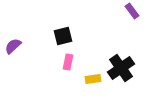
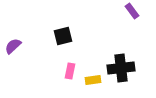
pink rectangle: moved 2 px right, 9 px down
black cross: rotated 28 degrees clockwise
yellow rectangle: moved 1 px down
